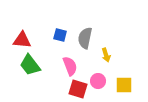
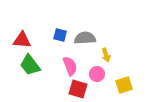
gray semicircle: rotated 75 degrees clockwise
pink circle: moved 1 px left, 7 px up
yellow square: rotated 18 degrees counterclockwise
